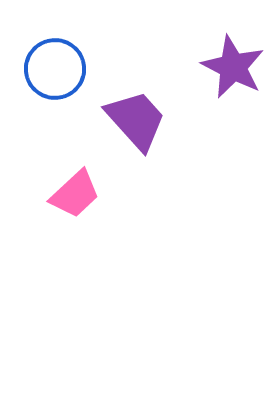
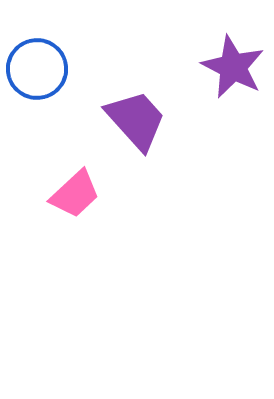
blue circle: moved 18 px left
